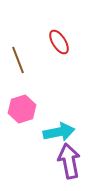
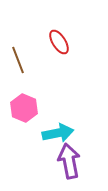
pink hexagon: moved 2 px right, 1 px up; rotated 20 degrees counterclockwise
cyan arrow: moved 1 px left, 1 px down
